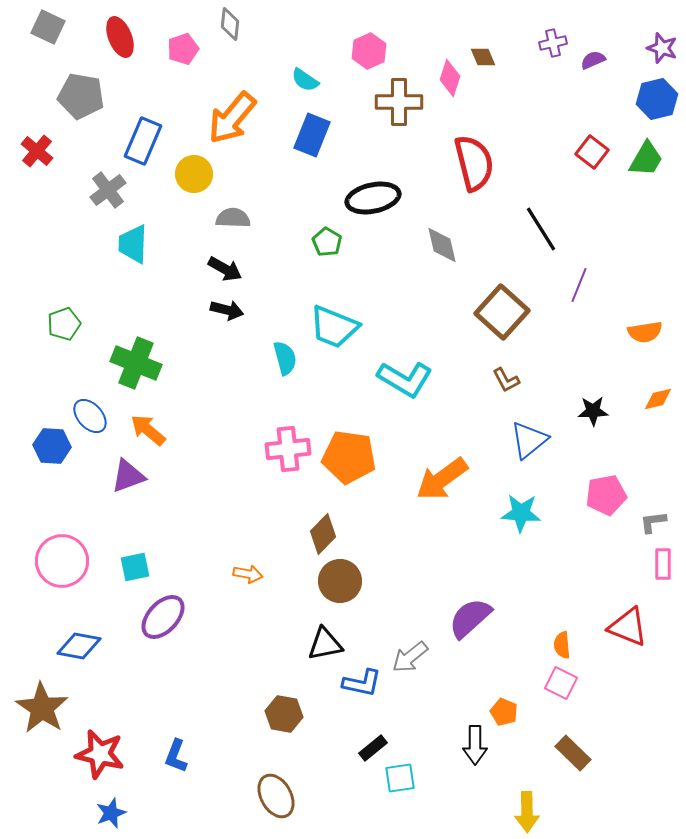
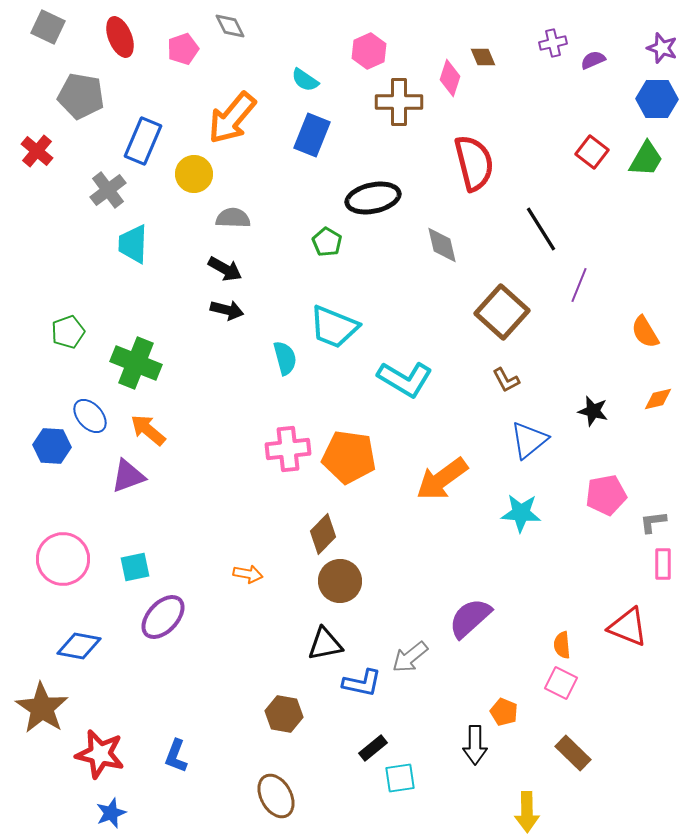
gray diamond at (230, 24): moved 2 px down; rotated 32 degrees counterclockwise
blue hexagon at (657, 99): rotated 15 degrees clockwise
green pentagon at (64, 324): moved 4 px right, 8 px down
orange semicircle at (645, 332): rotated 68 degrees clockwise
black star at (593, 411): rotated 16 degrees clockwise
pink circle at (62, 561): moved 1 px right, 2 px up
